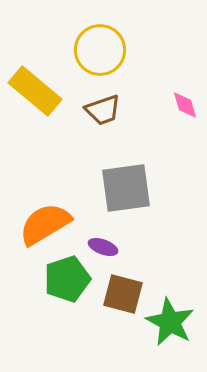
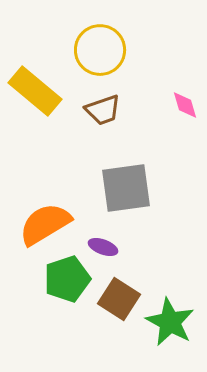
brown square: moved 4 px left, 5 px down; rotated 18 degrees clockwise
